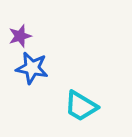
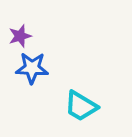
blue star: rotated 8 degrees counterclockwise
